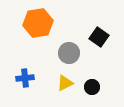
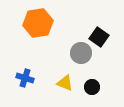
gray circle: moved 12 px right
blue cross: rotated 24 degrees clockwise
yellow triangle: rotated 48 degrees clockwise
